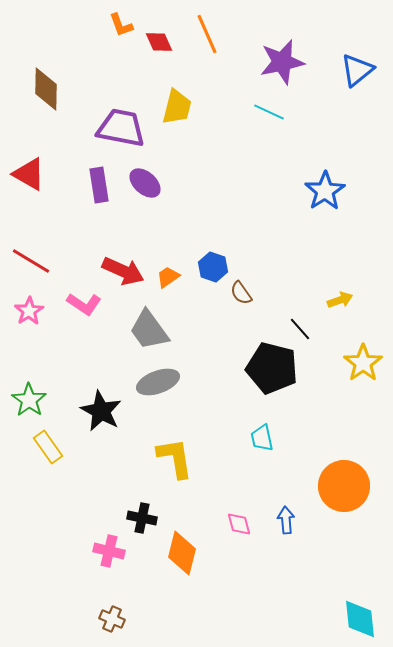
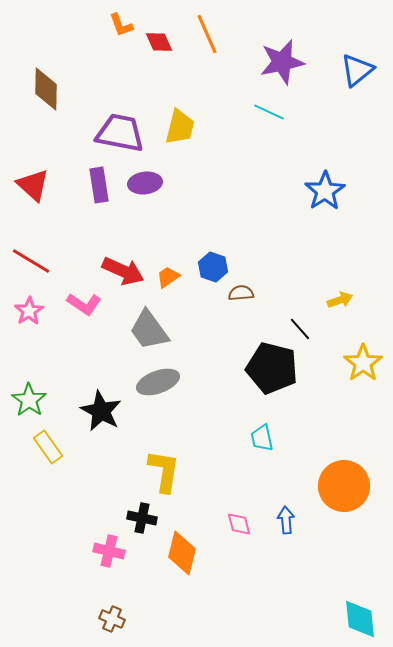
yellow trapezoid: moved 3 px right, 20 px down
purple trapezoid: moved 1 px left, 5 px down
red triangle: moved 4 px right, 11 px down; rotated 12 degrees clockwise
purple ellipse: rotated 48 degrees counterclockwise
brown semicircle: rotated 120 degrees clockwise
yellow L-shape: moved 11 px left, 13 px down; rotated 18 degrees clockwise
